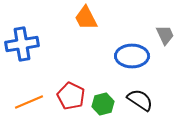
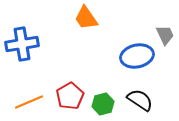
orange trapezoid: rotated 8 degrees counterclockwise
blue ellipse: moved 5 px right; rotated 12 degrees counterclockwise
red pentagon: moved 1 px left; rotated 16 degrees clockwise
